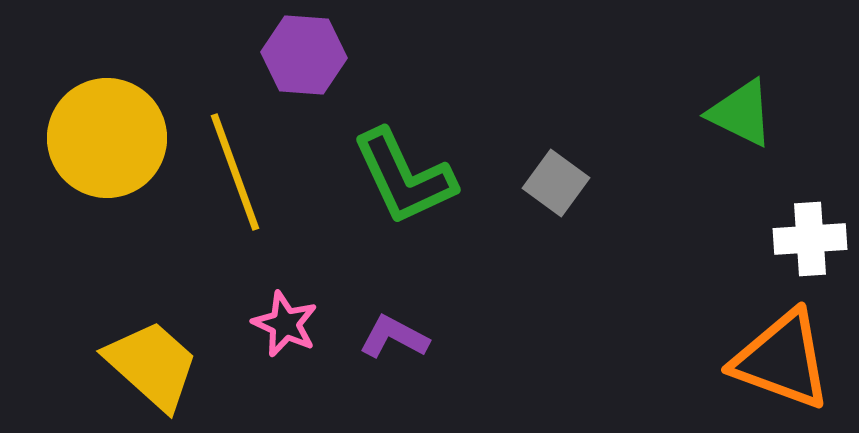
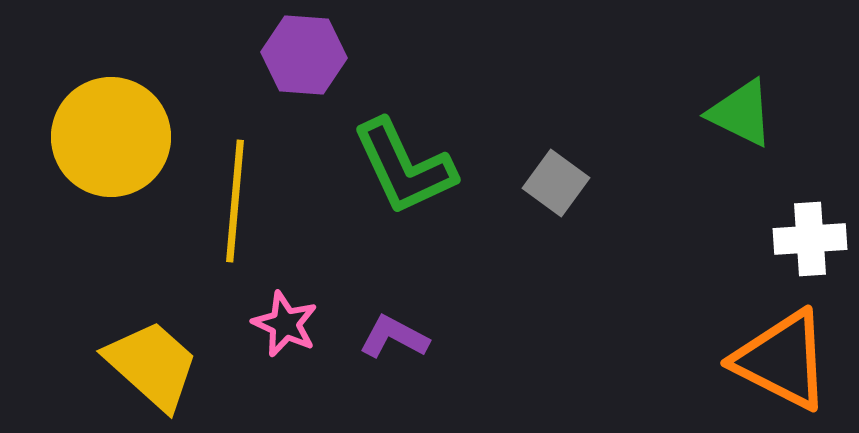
yellow circle: moved 4 px right, 1 px up
yellow line: moved 29 px down; rotated 25 degrees clockwise
green L-shape: moved 10 px up
orange triangle: rotated 7 degrees clockwise
